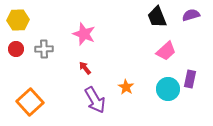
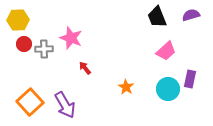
pink star: moved 13 px left, 4 px down
red circle: moved 8 px right, 5 px up
purple arrow: moved 30 px left, 5 px down
